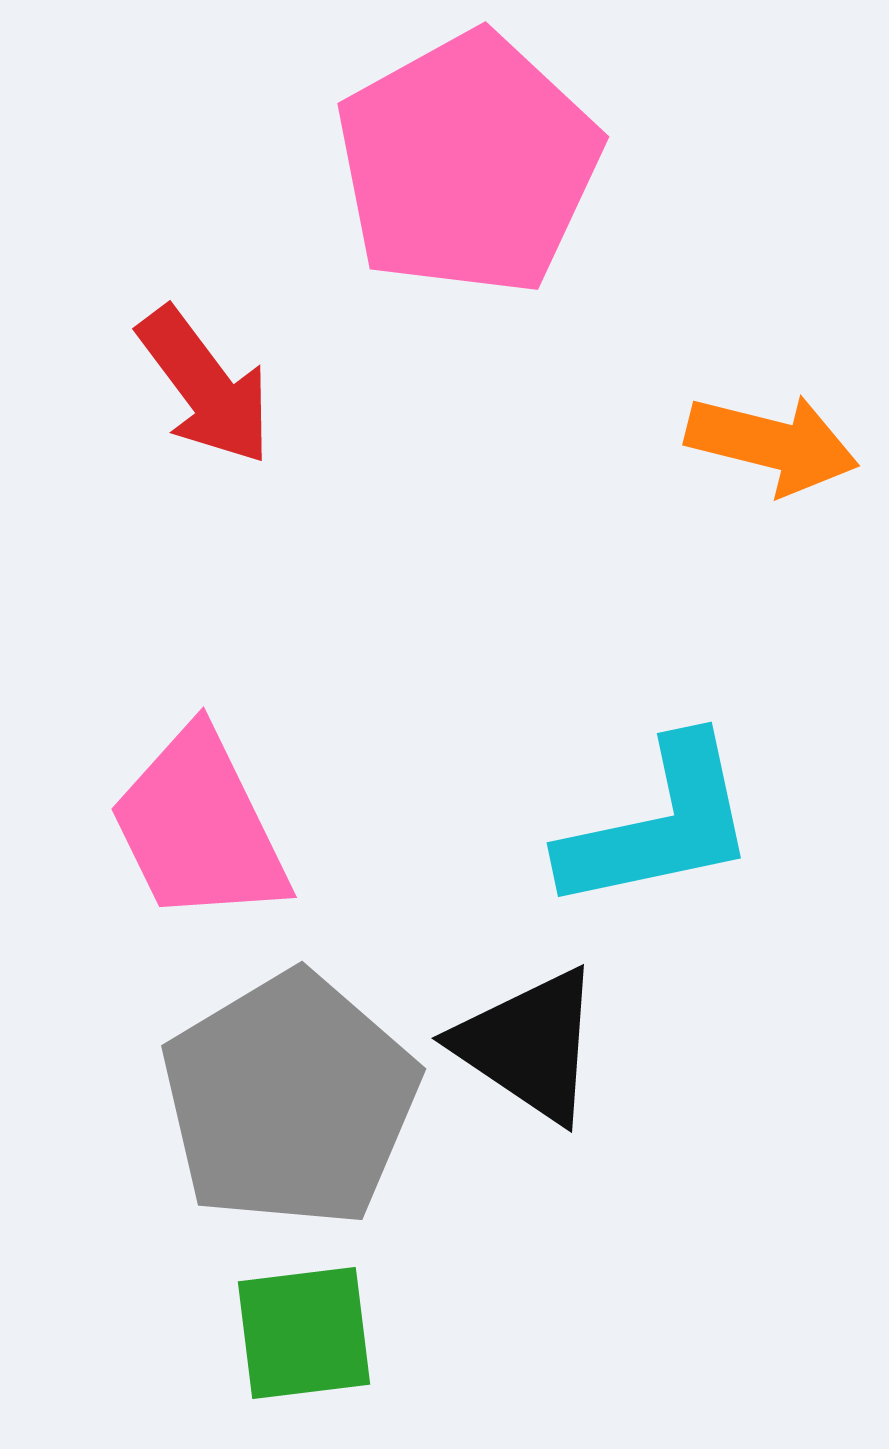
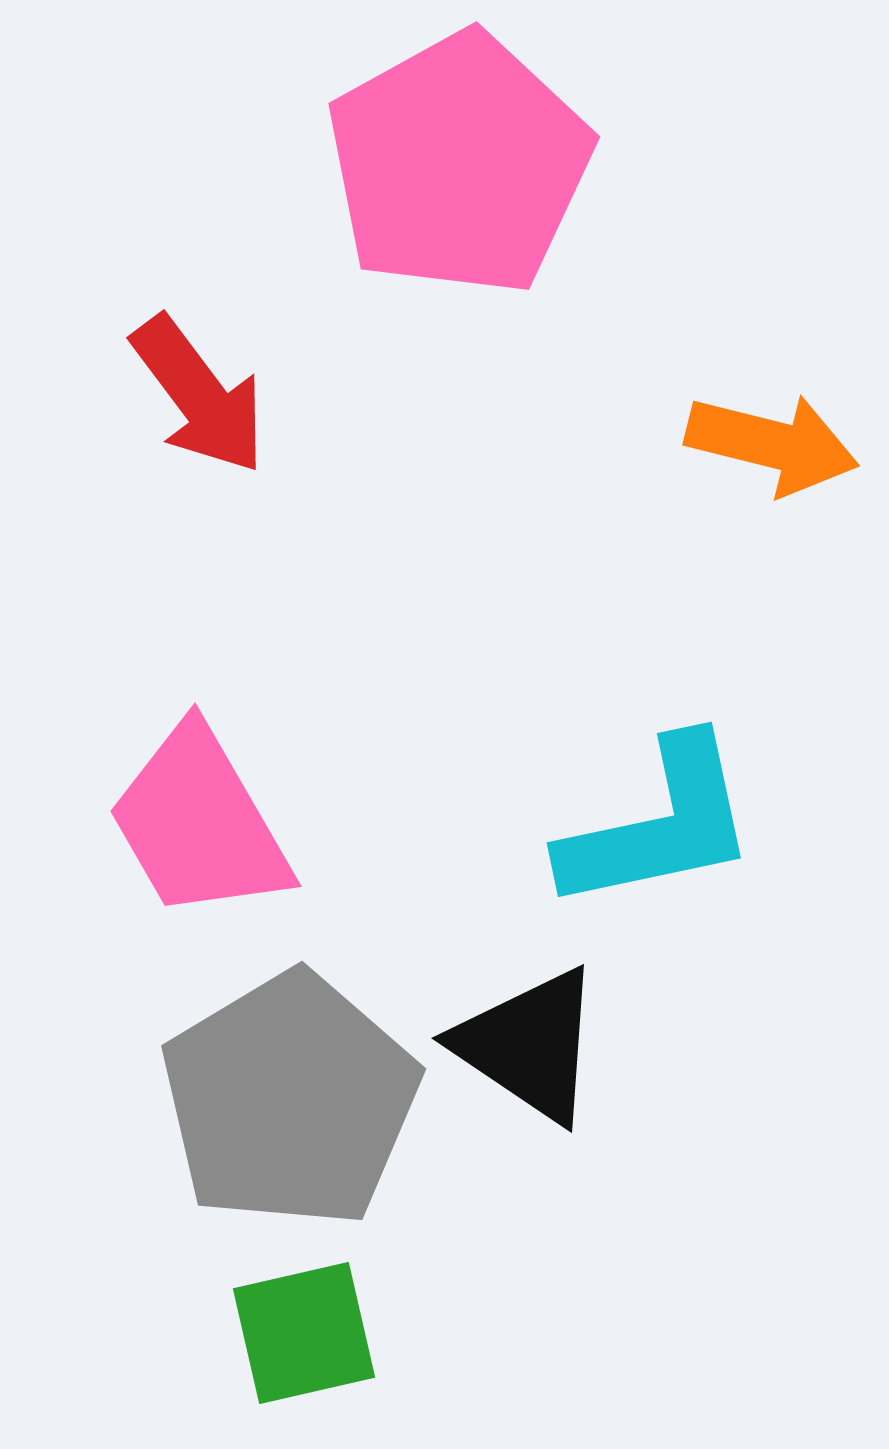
pink pentagon: moved 9 px left
red arrow: moved 6 px left, 9 px down
pink trapezoid: moved 4 px up; rotated 4 degrees counterclockwise
green square: rotated 6 degrees counterclockwise
